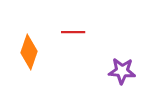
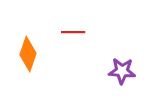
orange diamond: moved 1 px left, 2 px down
